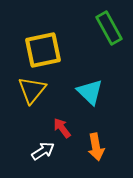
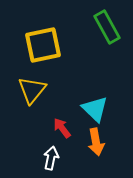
green rectangle: moved 2 px left, 1 px up
yellow square: moved 5 px up
cyan triangle: moved 5 px right, 17 px down
orange arrow: moved 5 px up
white arrow: moved 8 px right, 7 px down; rotated 45 degrees counterclockwise
